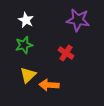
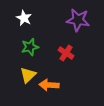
white star: moved 2 px left, 2 px up
green star: moved 6 px right, 2 px down
